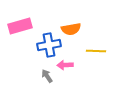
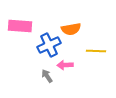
pink rectangle: rotated 20 degrees clockwise
blue cross: rotated 15 degrees counterclockwise
